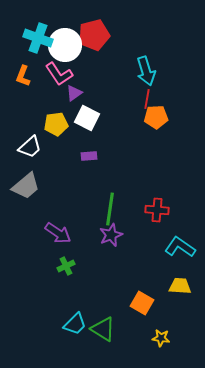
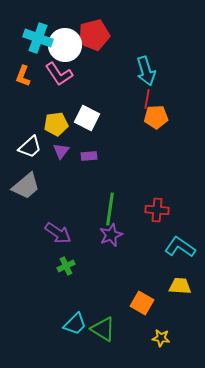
purple triangle: moved 13 px left, 58 px down; rotated 18 degrees counterclockwise
